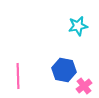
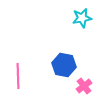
cyan star: moved 4 px right, 8 px up
blue hexagon: moved 5 px up
